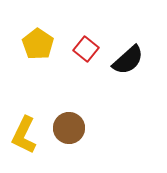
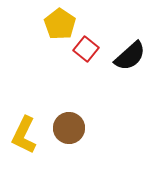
yellow pentagon: moved 22 px right, 20 px up
black semicircle: moved 2 px right, 4 px up
